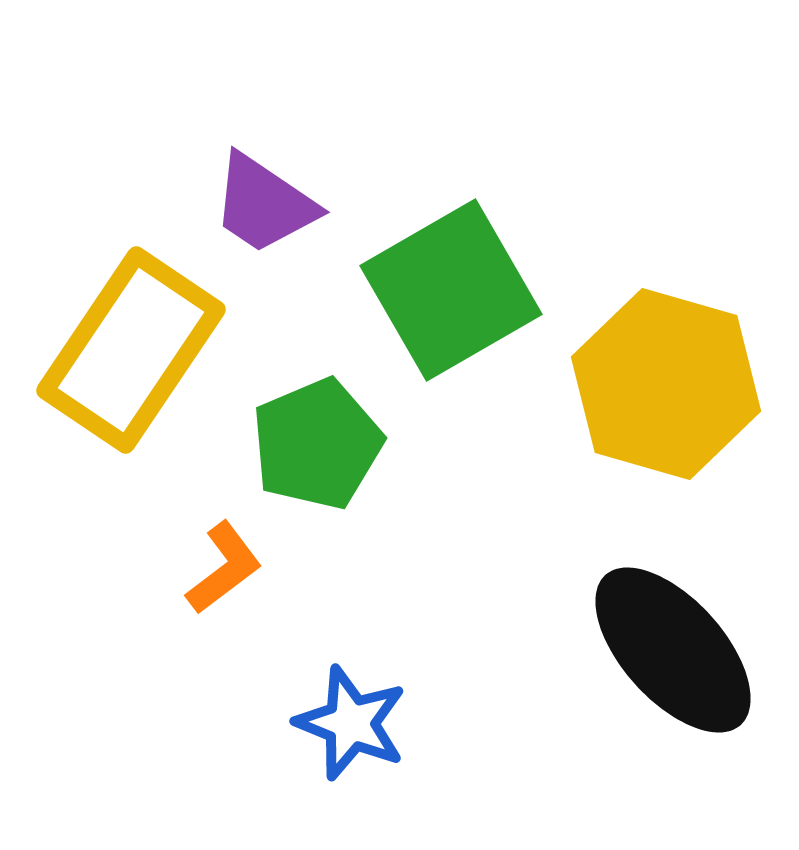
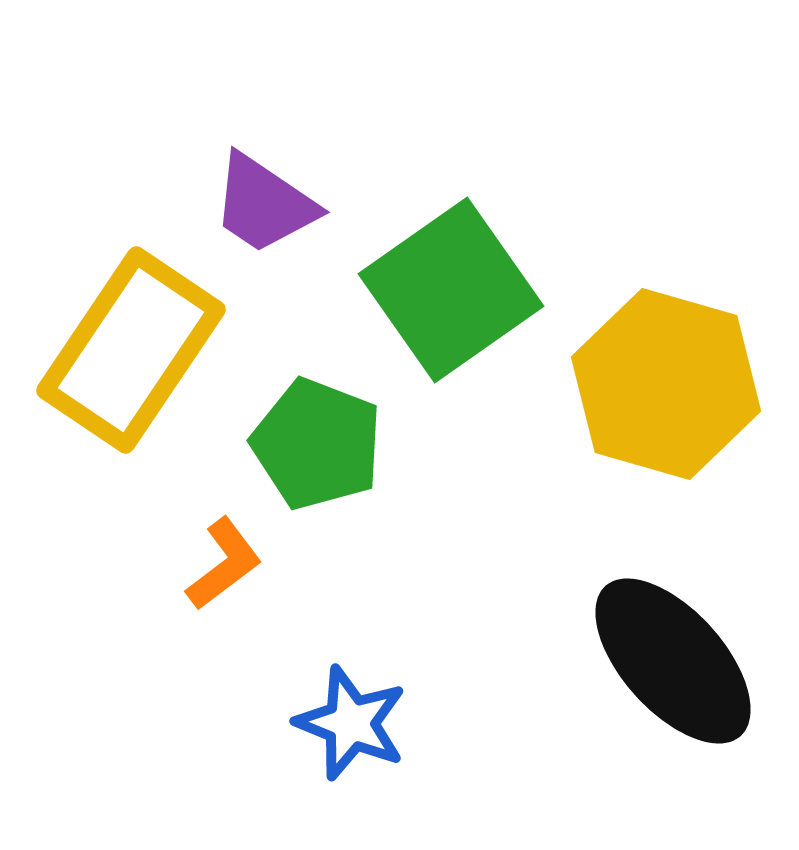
green square: rotated 5 degrees counterclockwise
green pentagon: rotated 28 degrees counterclockwise
orange L-shape: moved 4 px up
black ellipse: moved 11 px down
